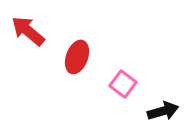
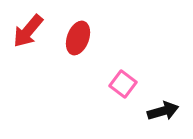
red arrow: rotated 90 degrees counterclockwise
red ellipse: moved 1 px right, 19 px up
